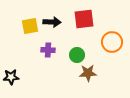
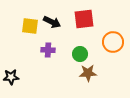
black arrow: rotated 24 degrees clockwise
yellow square: rotated 18 degrees clockwise
orange circle: moved 1 px right
green circle: moved 3 px right, 1 px up
